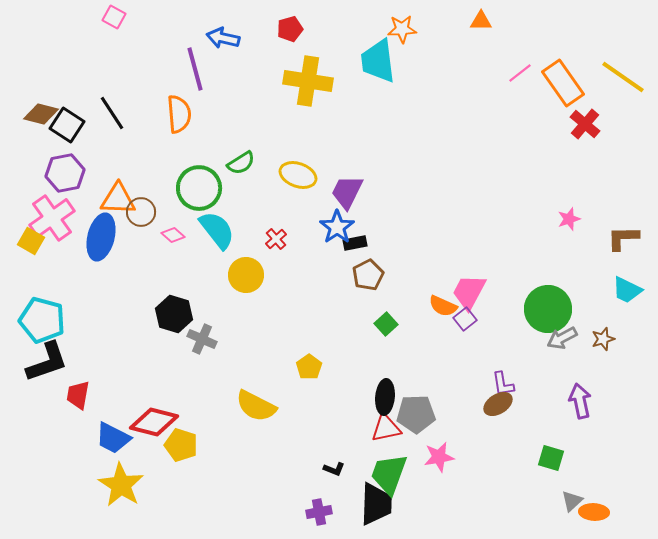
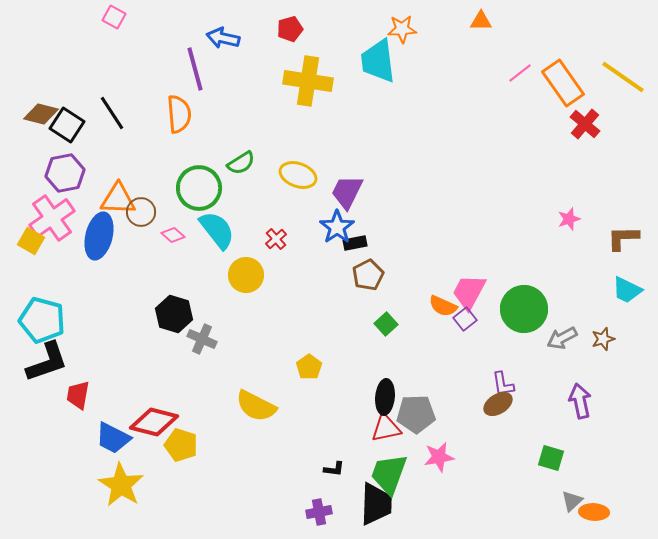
blue ellipse at (101, 237): moved 2 px left, 1 px up
green circle at (548, 309): moved 24 px left
black L-shape at (334, 469): rotated 15 degrees counterclockwise
